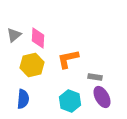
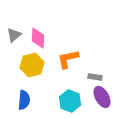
blue semicircle: moved 1 px right, 1 px down
